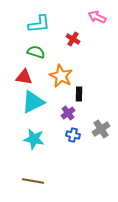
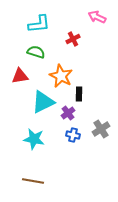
red cross: rotated 32 degrees clockwise
red triangle: moved 4 px left, 1 px up; rotated 18 degrees counterclockwise
cyan triangle: moved 10 px right
